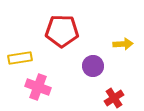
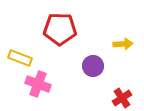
red pentagon: moved 2 px left, 2 px up
yellow rectangle: rotated 30 degrees clockwise
pink cross: moved 3 px up
red cross: moved 8 px right
